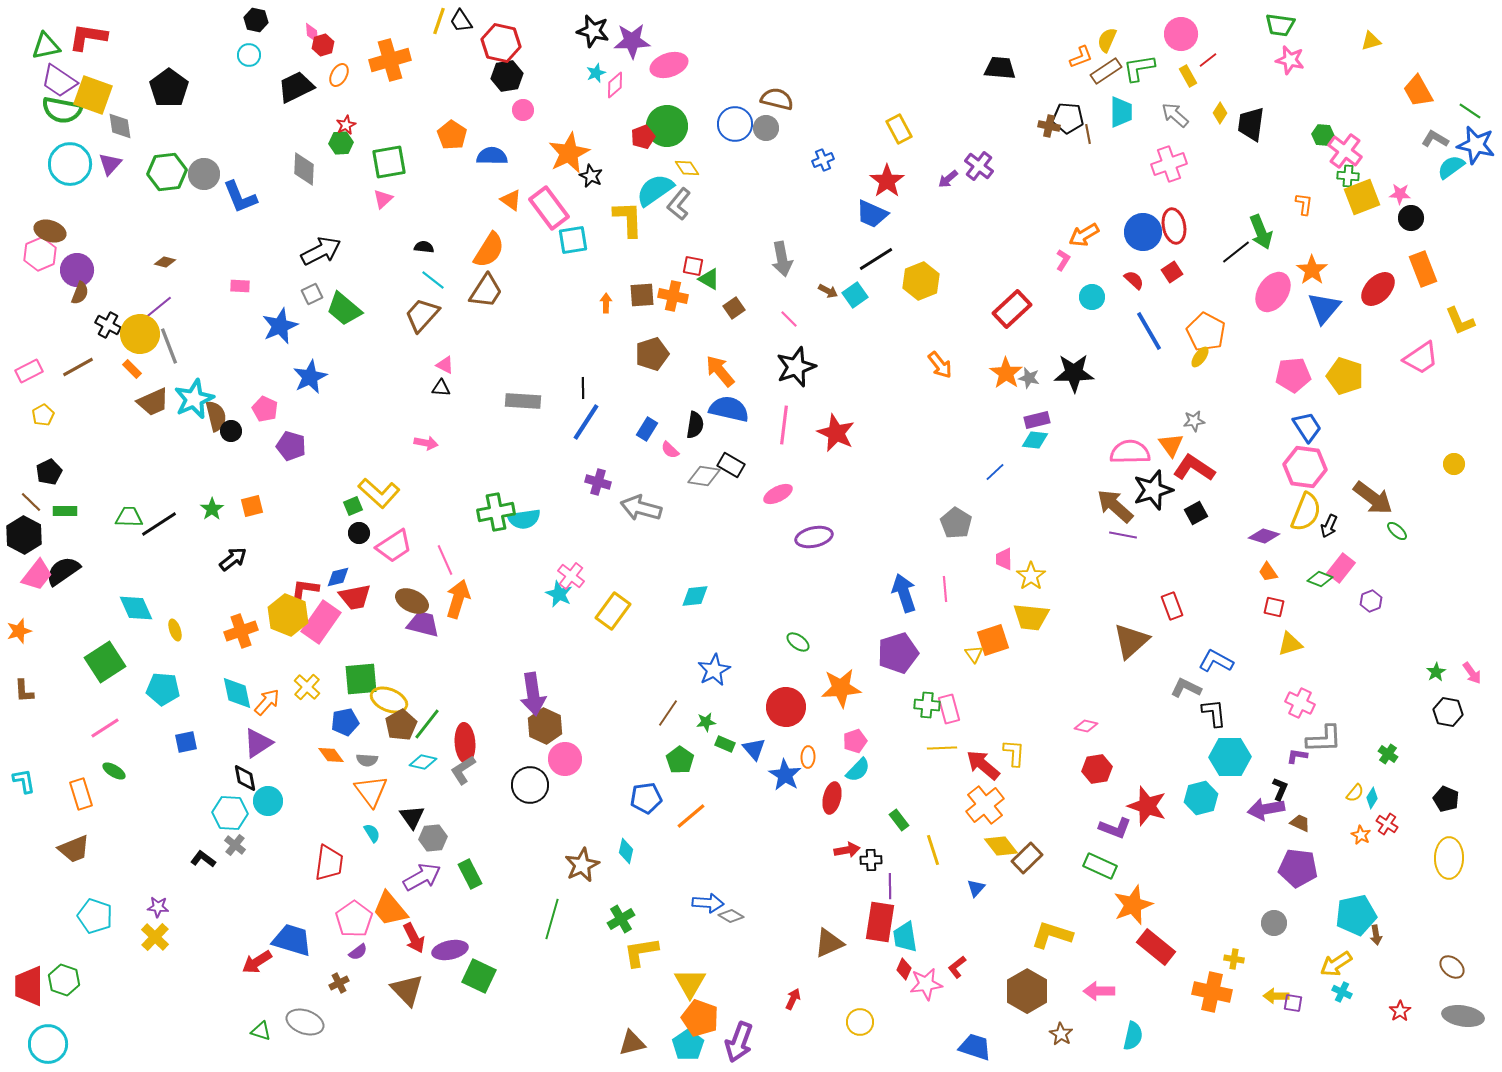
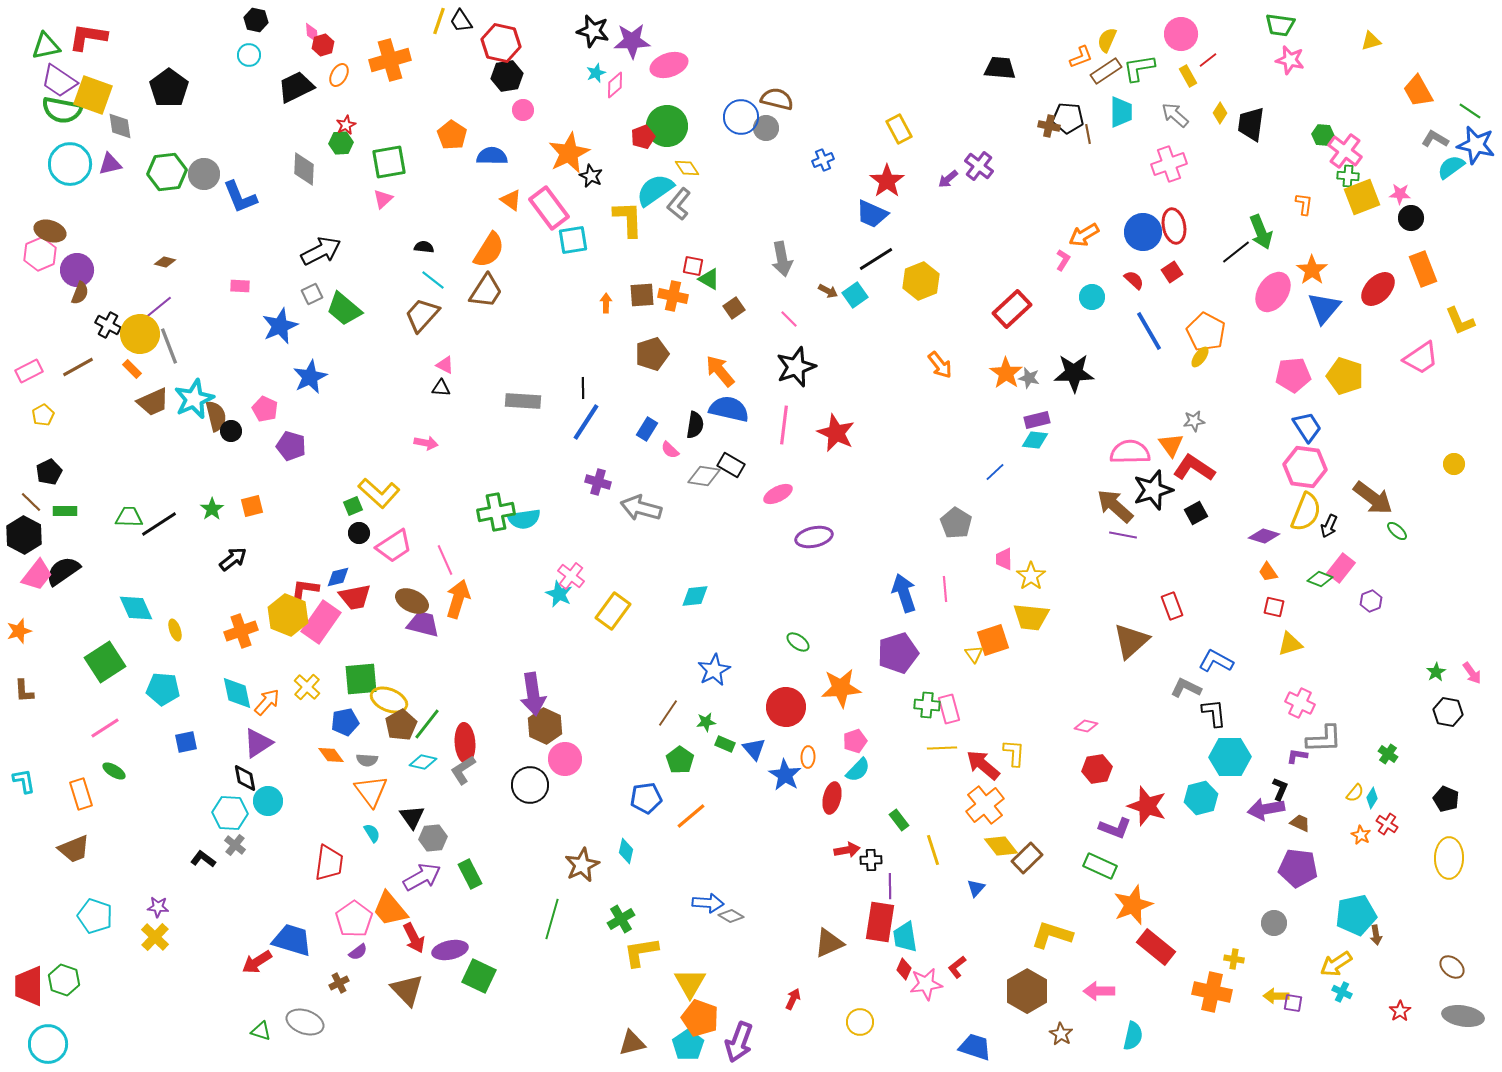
blue circle at (735, 124): moved 6 px right, 7 px up
purple triangle at (110, 164): rotated 35 degrees clockwise
